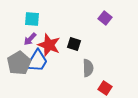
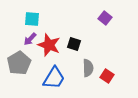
blue trapezoid: moved 17 px right, 17 px down
red square: moved 2 px right, 12 px up
